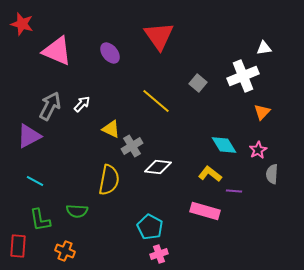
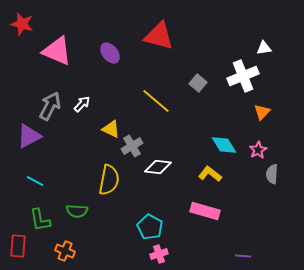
red triangle: rotated 40 degrees counterclockwise
purple line: moved 9 px right, 65 px down
